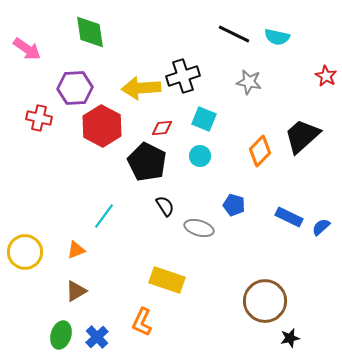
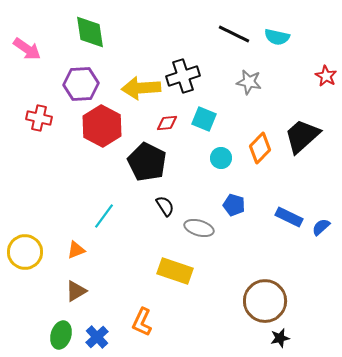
purple hexagon: moved 6 px right, 4 px up
red diamond: moved 5 px right, 5 px up
orange diamond: moved 3 px up
cyan circle: moved 21 px right, 2 px down
yellow rectangle: moved 8 px right, 9 px up
black star: moved 10 px left
